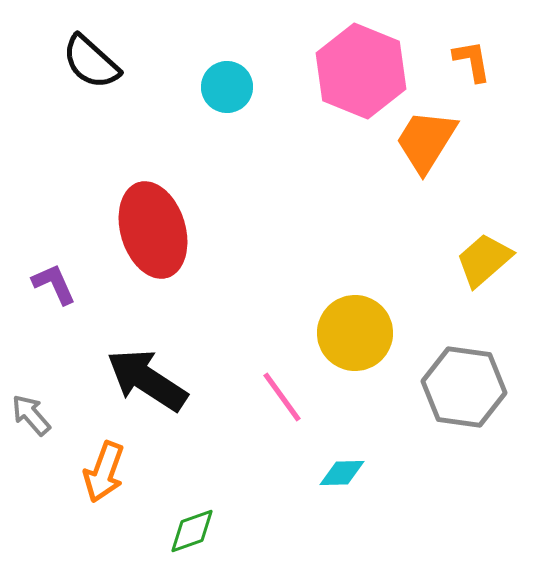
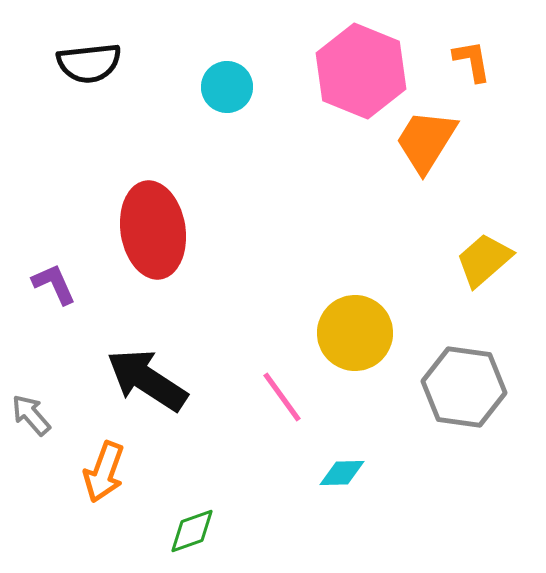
black semicircle: moved 2 px left, 1 px down; rotated 48 degrees counterclockwise
red ellipse: rotated 8 degrees clockwise
